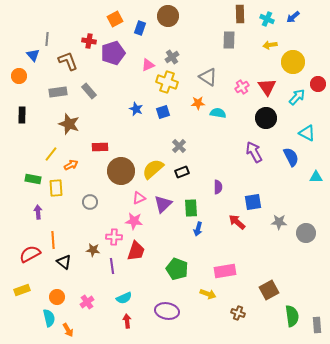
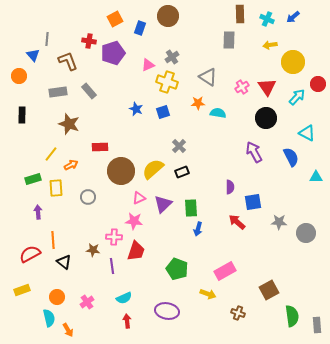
green rectangle at (33, 179): rotated 28 degrees counterclockwise
purple semicircle at (218, 187): moved 12 px right
gray circle at (90, 202): moved 2 px left, 5 px up
pink rectangle at (225, 271): rotated 20 degrees counterclockwise
